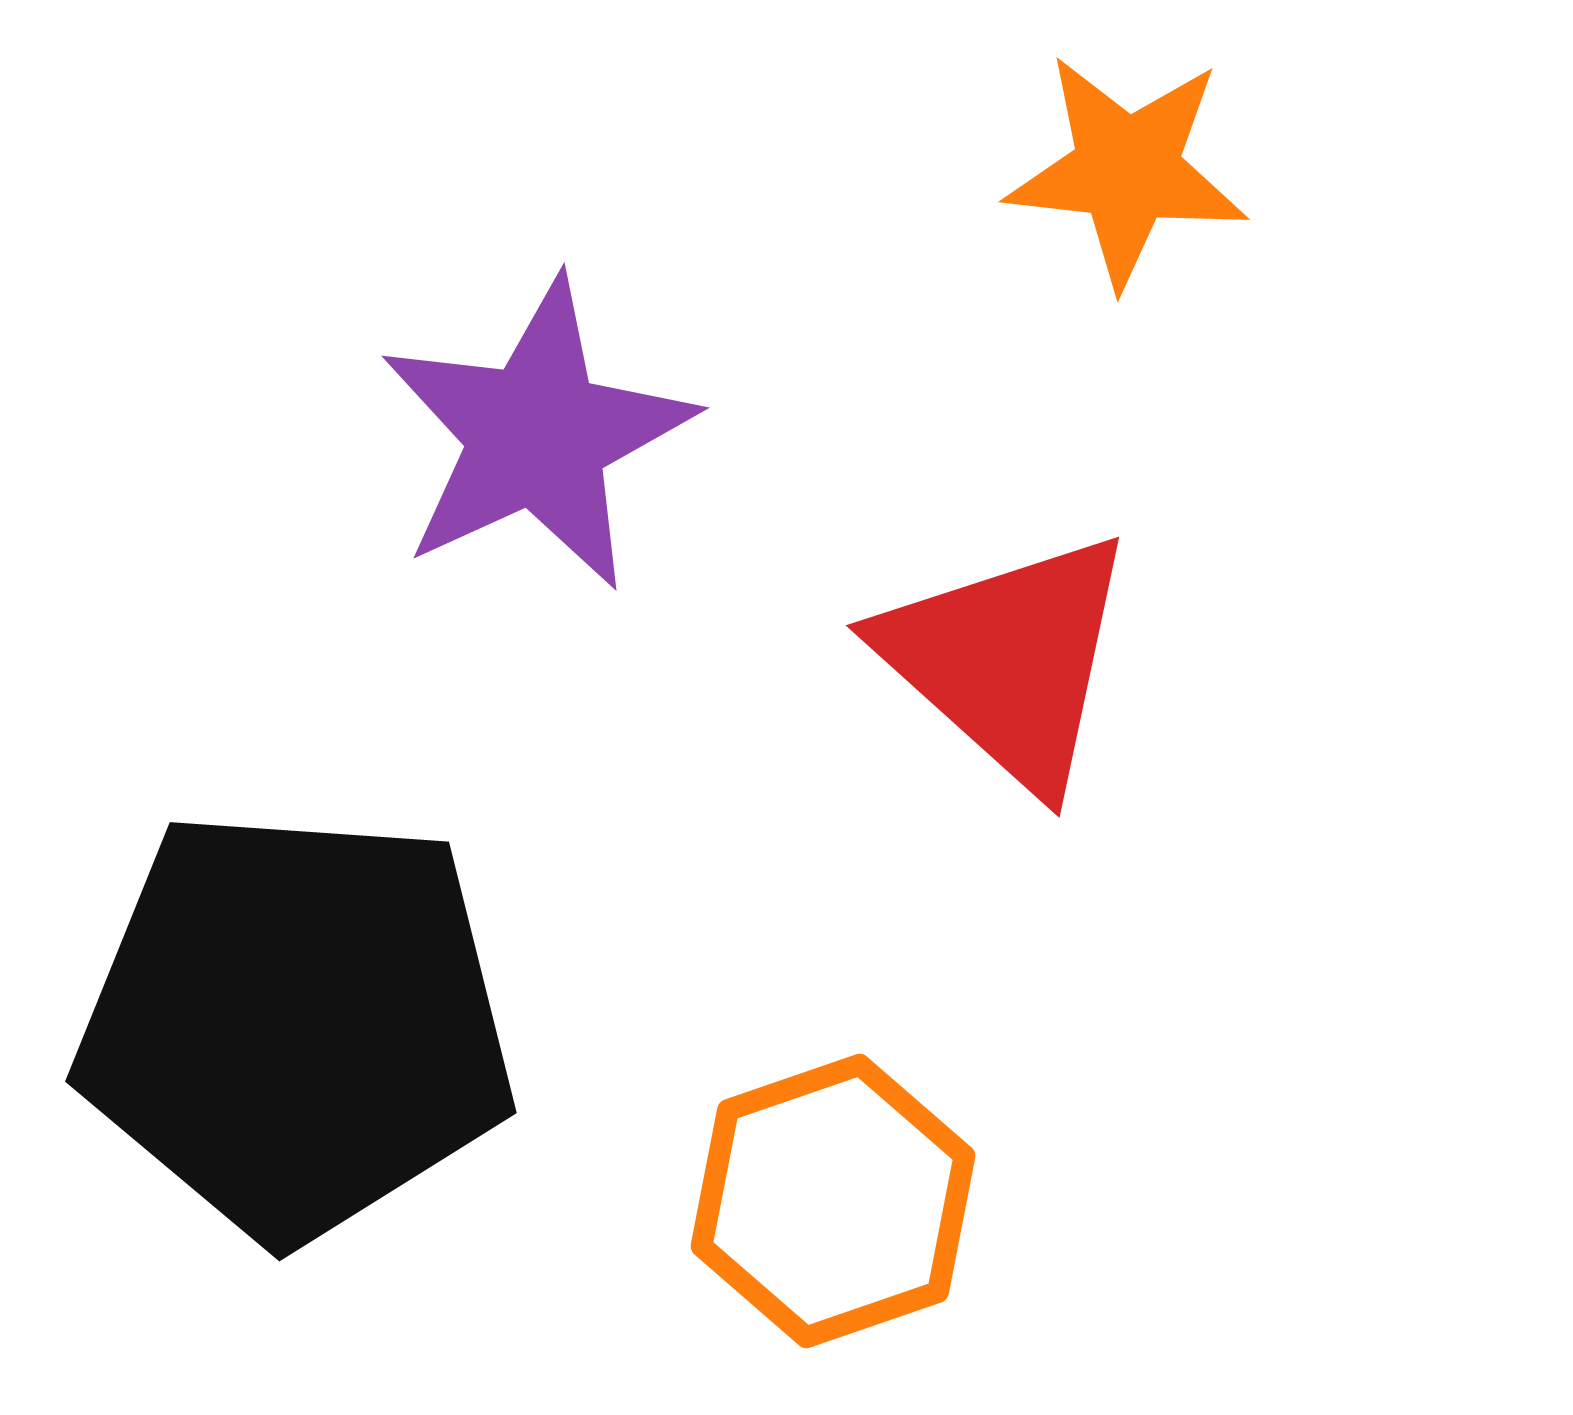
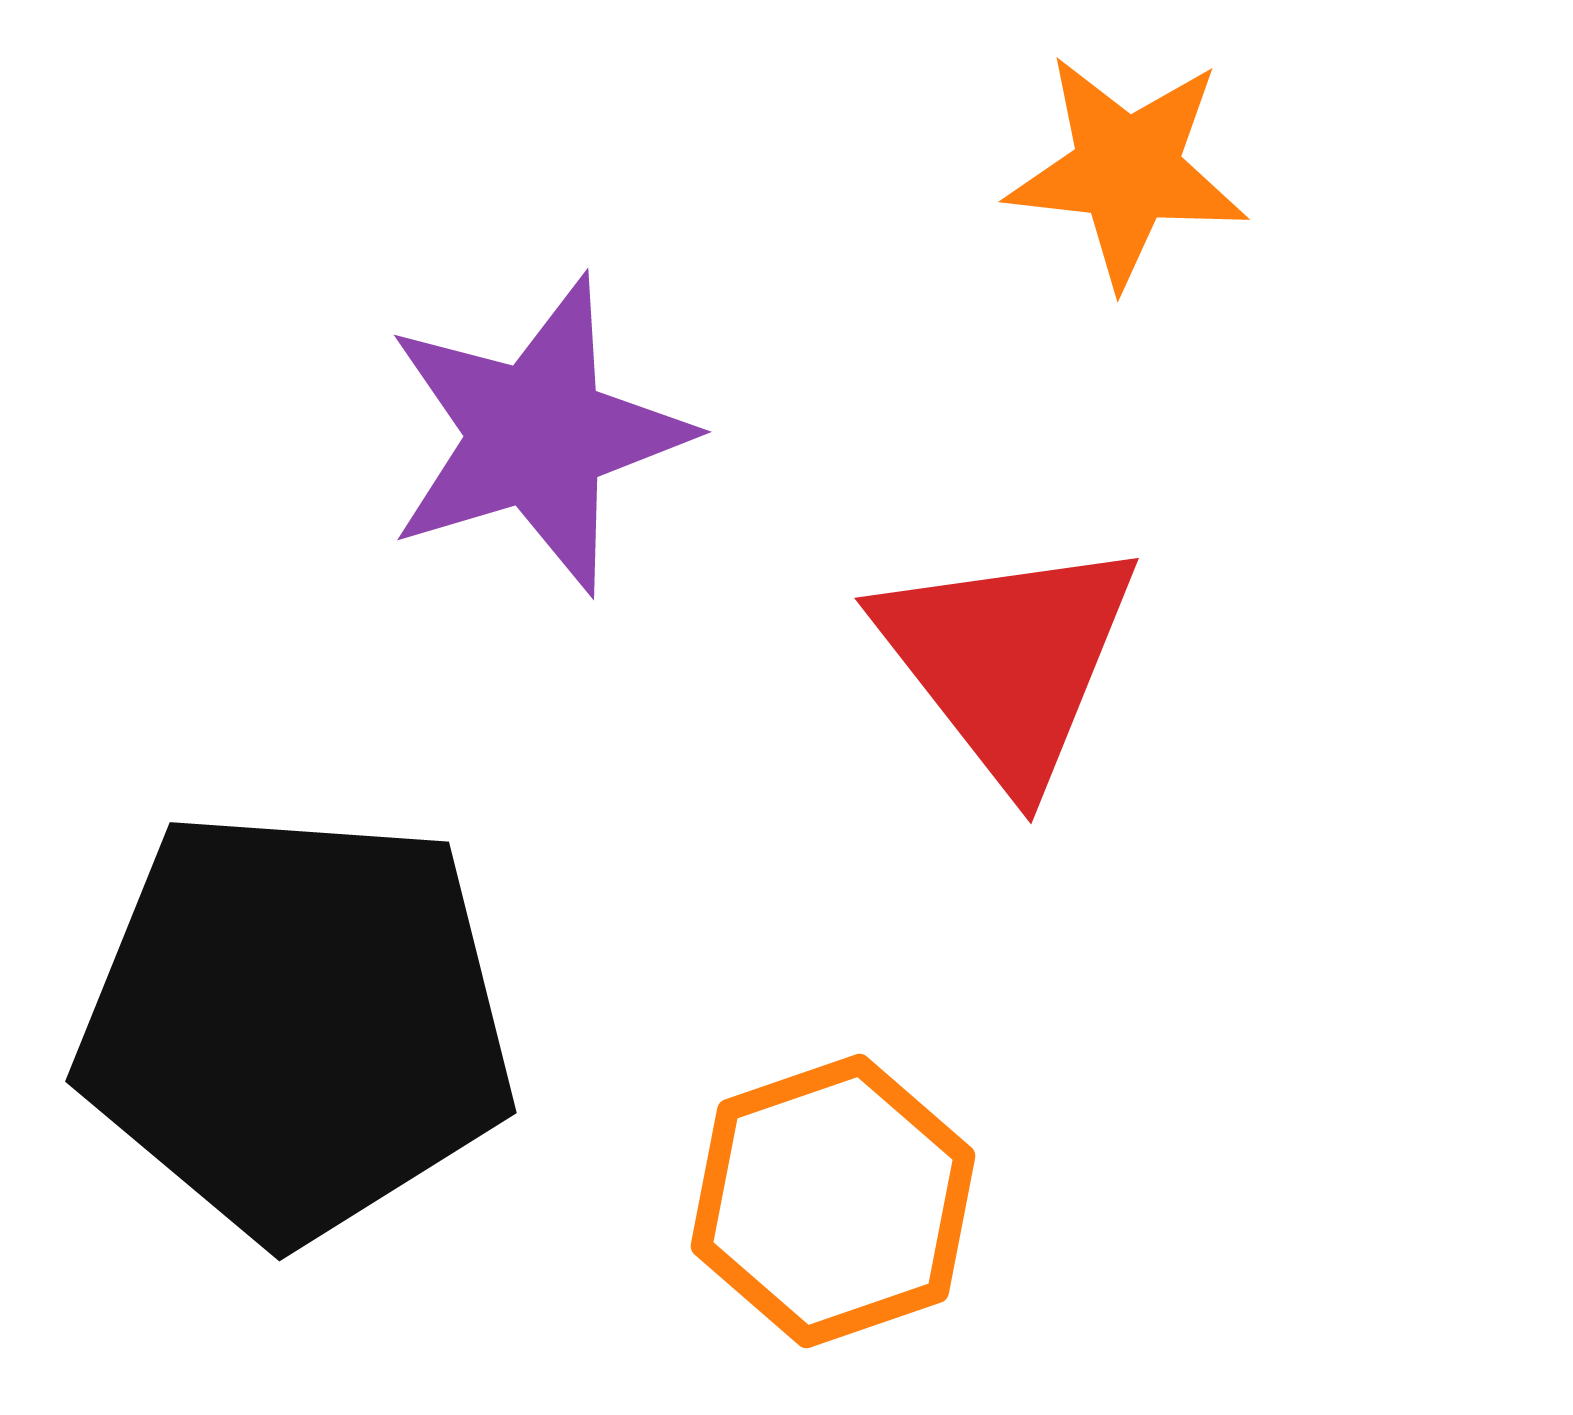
purple star: rotated 8 degrees clockwise
red triangle: rotated 10 degrees clockwise
